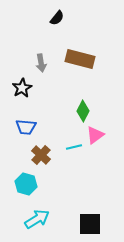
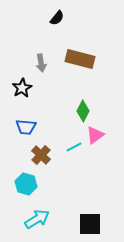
cyan line: rotated 14 degrees counterclockwise
